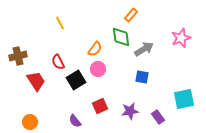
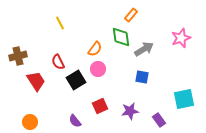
purple rectangle: moved 1 px right, 3 px down
